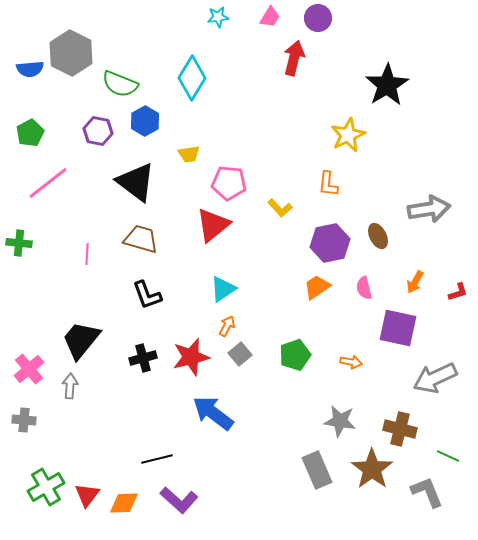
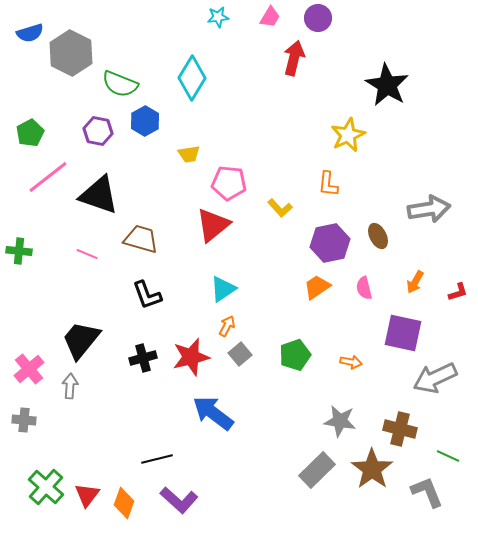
blue semicircle at (30, 69): moved 36 px up; rotated 12 degrees counterclockwise
black star at (387, 85): rotated 9 degrees counterclockwise
black triangle at (136, 182): moved 37 px left, 13 px down; rotated 18 degrees counterclockwise
pink line at (48, 183): moved 6 px up
green cross at (19, 243): moved 8 px down
pink line at (87, 254): rotated 70 degrees counterclockwise
purple square at (398, 328): moved 5 px right, 5 px down
gray rectangle at (317, 470): rotated 69 degrees clockwise
green cross at (46, 487): rotated 18 degrees counterclockwise
orange diamond at (124, 503): rotated 68 degrees counterclockwise
